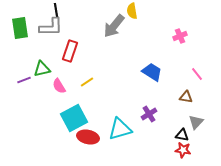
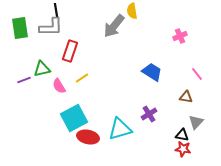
yellow line: moved 5 px left, 4 px up
red star: moved 1 px up
